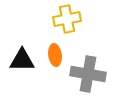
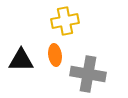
yellow cross: moved 2 px left, 2 px down
black triangle: moved 1 px left
